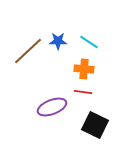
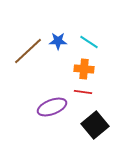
black square: rotated 24 degrees clockwise
